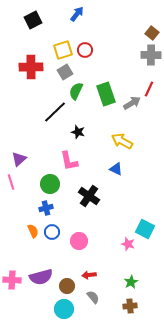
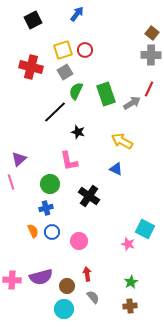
red cross: rotated 15 degrees clockwise
red arrow: moved 2 px left, 1 px up; rotated 88 degrees clockwise
